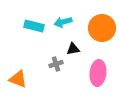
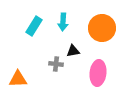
cyan arrow: rotated 72 degrees counterclockwise
cyan rectangle: rotated 72 degrees counterclockwise
black triangle: moved 2 px down
gray cross: rotated 24 degrees clockwise
orange triangle: rotated 24 degrees counterclockwise
